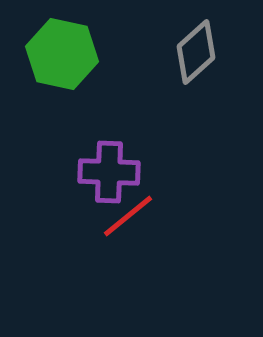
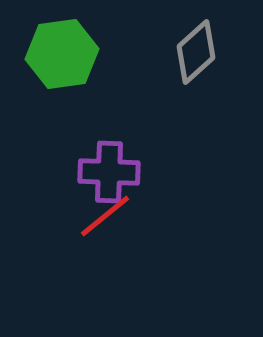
green hexagon: rotated 20 degrees counterclockwise
red line: moved 23 px left
